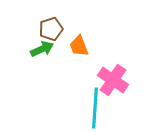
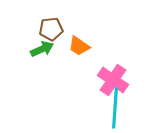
brown pentagon: rotated 10 degrees clockwise
orange trapezoid: rotated 35 degrees counterclockwise
cyan line: moved 20 px right
